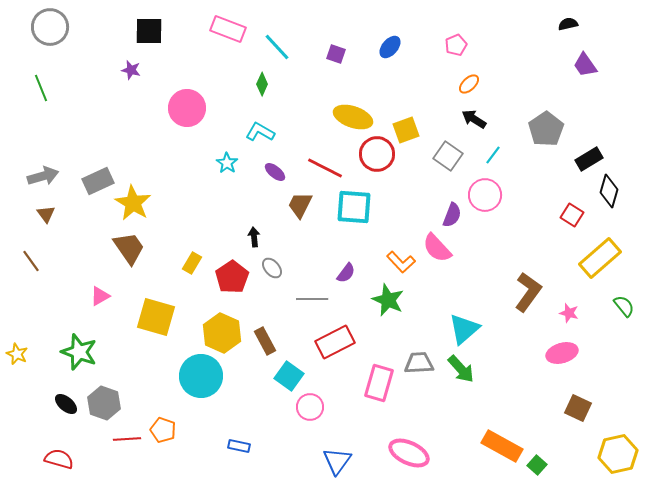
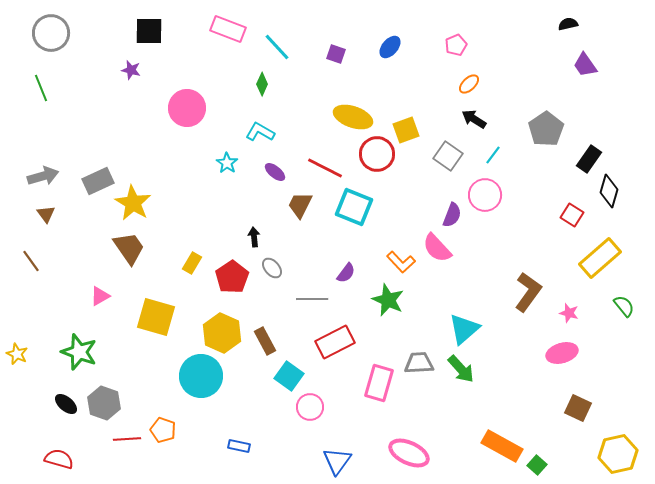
gray circle at (50, 27): moved 1 px right, 6 px down
black rectangle at (589, 159): rotated 24 degrees counterclockwise
cyan square at (354, 207): rotated 18 degrees clockwise
